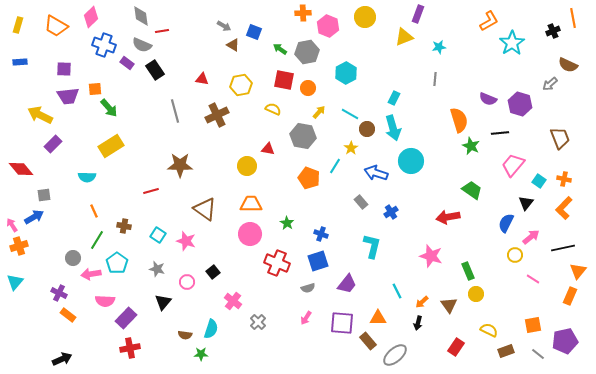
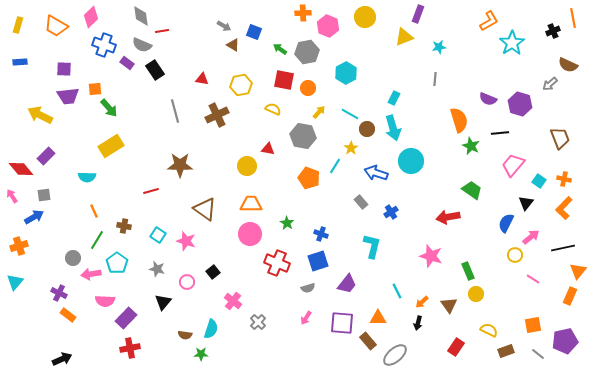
purple rectangle at (53, 144): moved 7 px left, 12 px down
pink arrow at (12, 225): moved 29 px up
